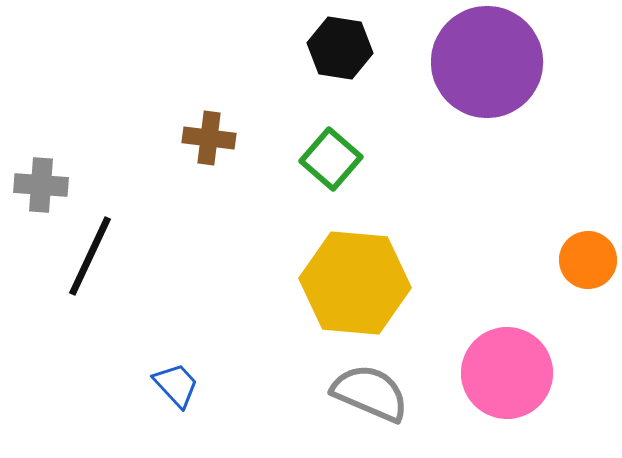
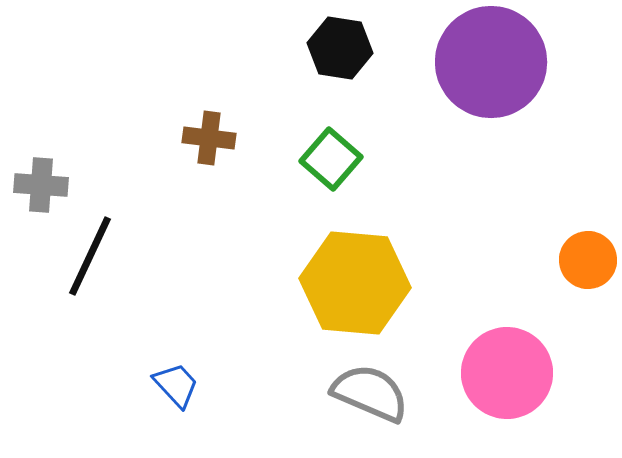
purple circle: moved 4 px right
